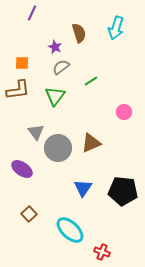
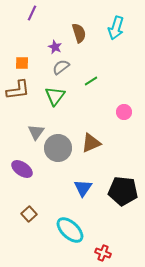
gray triangle: rotated 12 degrees clockwise
red cross: moved 1 px right, 1 px down
